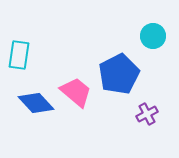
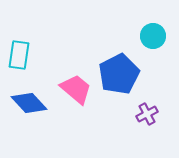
pink trapezoid: moved 3 px up
blue diamond: moved 7 px left
